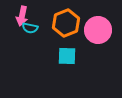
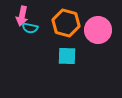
orange hexagon: rotated 24 degrees counterclockwise
